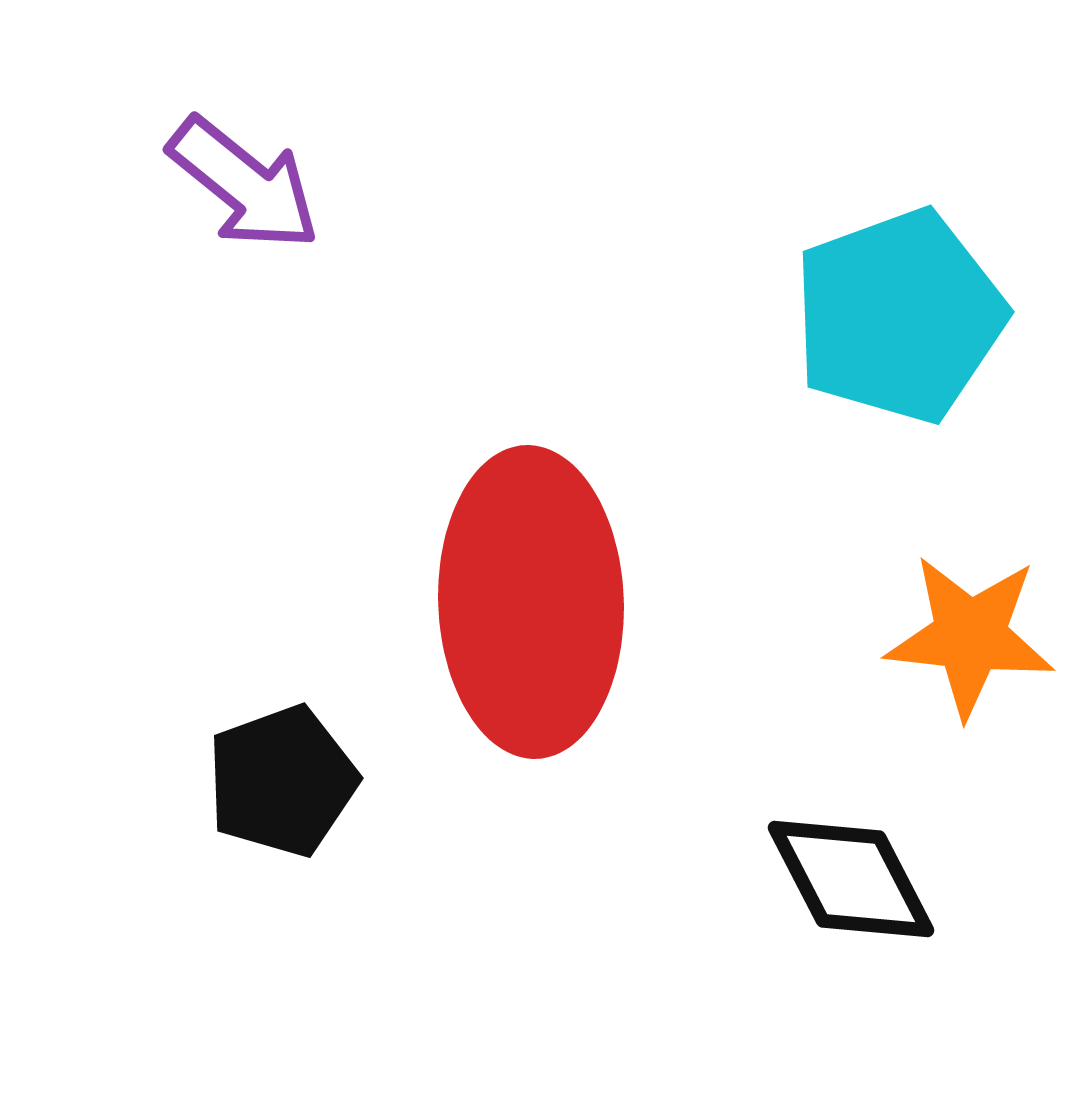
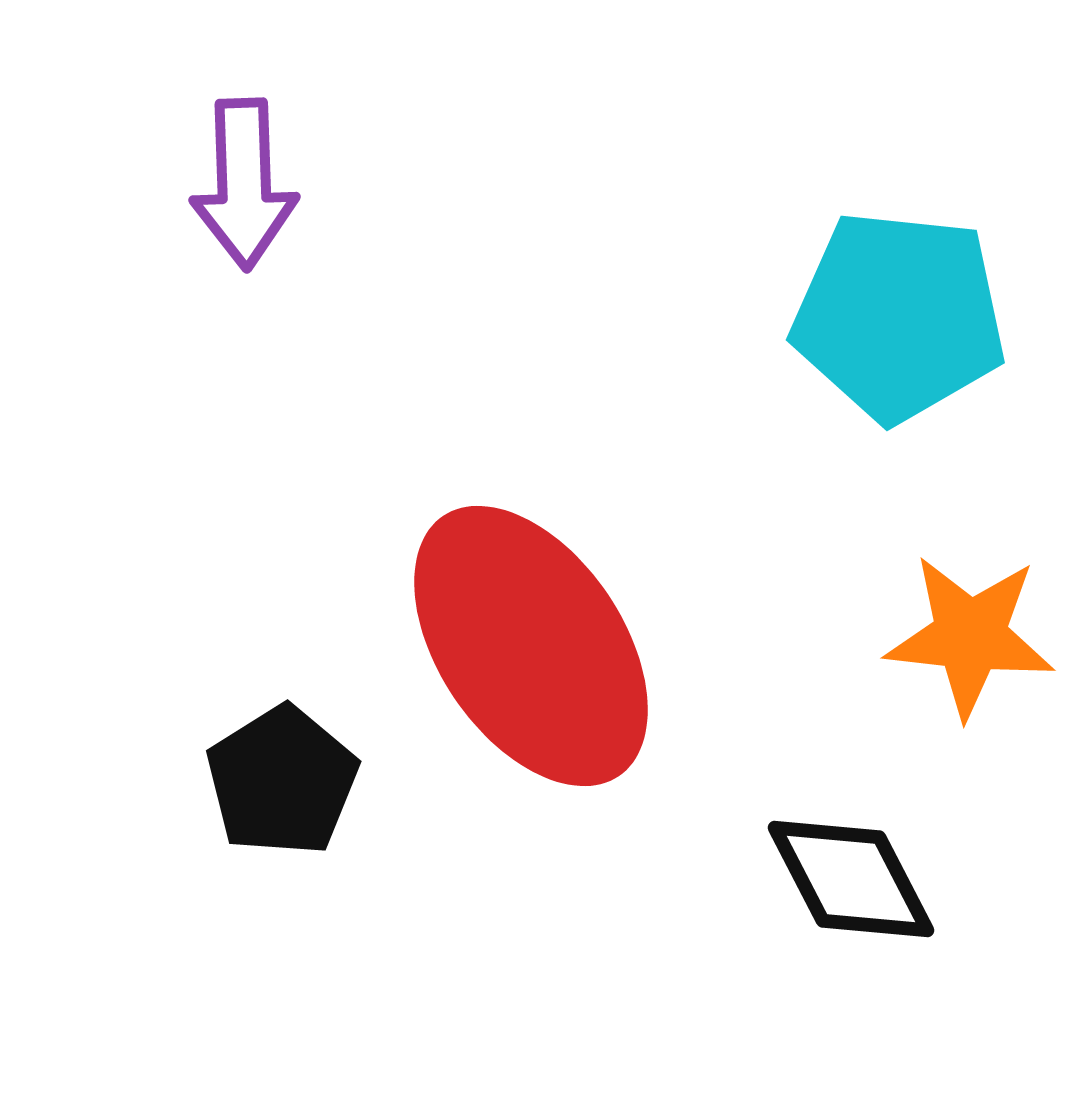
purple arrow: rotated 49 degrees clockwise
cyan pentagon: rotated 26 degrees clockwise
red ellipse: moved 44 px down; rotated 32 degrees counterclockwise
black pentagon: rotated 12 degrees counterclockwise
